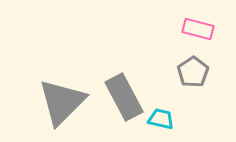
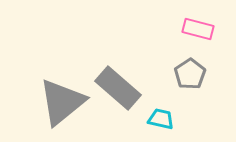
gray pentagon: moved 3 px left, 2 px down
gray rectangle: moved 6 px left, 9 px up; rotated 21 degrees counterclockwise
gray triangle: rotated 6 degrees clockwise
